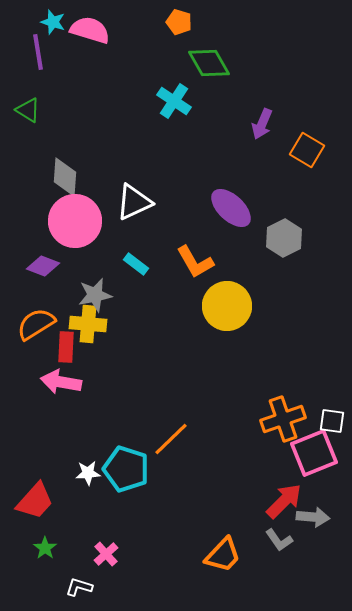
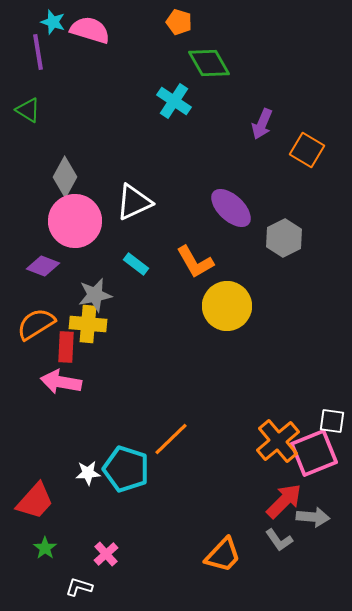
gray diamond: rotated 24 degrees clockwise
orange cross: moved 5 px left, 22 px down; rotated 21 degrees counterclockwise
